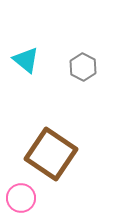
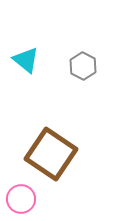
gray hexagon: moved 1 px up
pink circle: moved 1 px down
